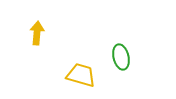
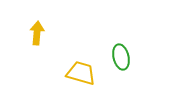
yellow trapezoid: moved 2 px up
